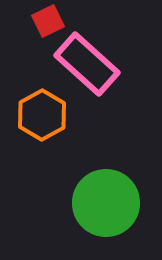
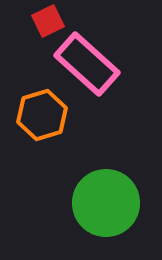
orange hexagon: rotated 12 degrees clockwise
